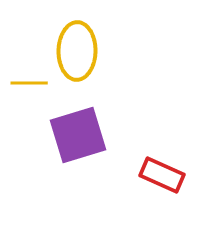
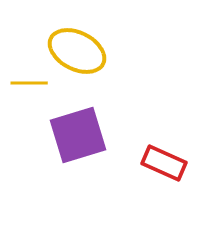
yellow ellipse: rotated 64 degrees counterclockwise
red rectangle: moved 2 px right, 12 px up
